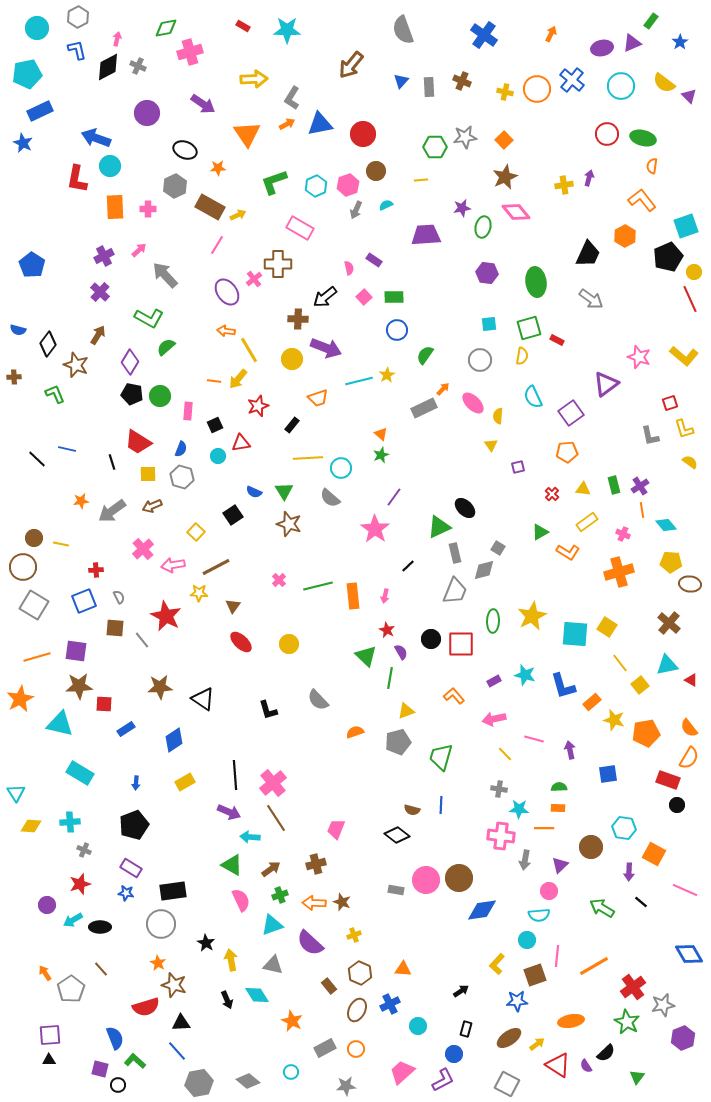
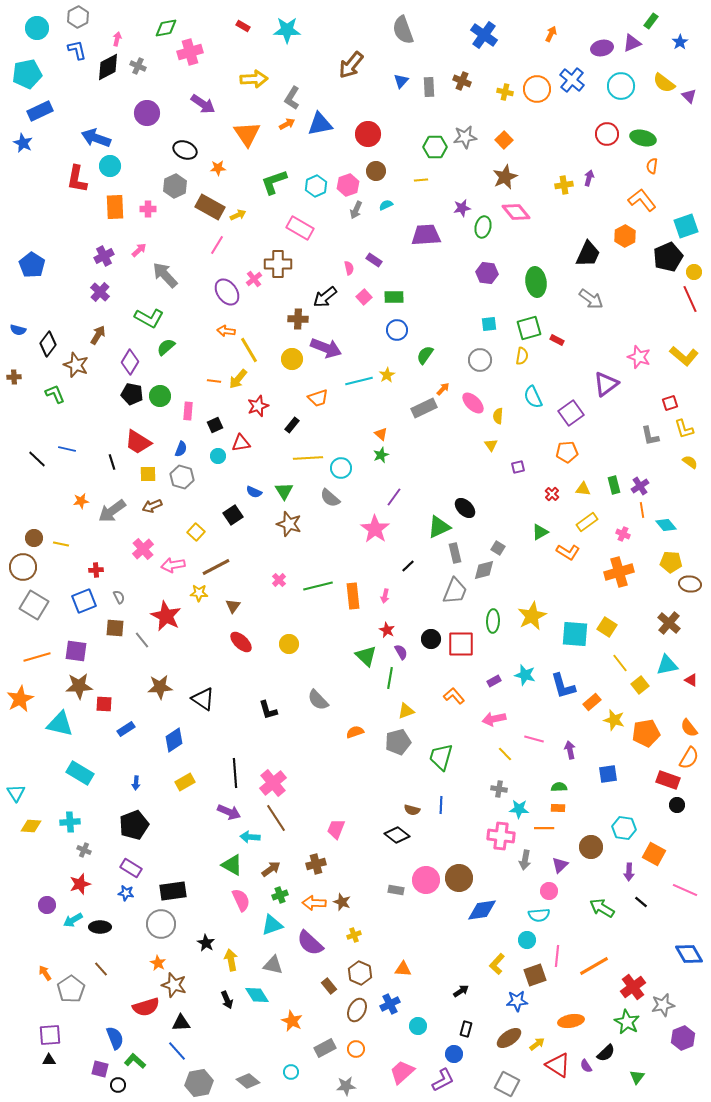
red circle at (363, 134): moved 5 px right
black line at (235, 775): moved 2 px up
